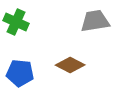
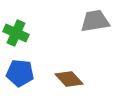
green cross: moved 11 px down
brown diamond: moved 1 px left, 14 px down; rotated 20 degrees clockwise
